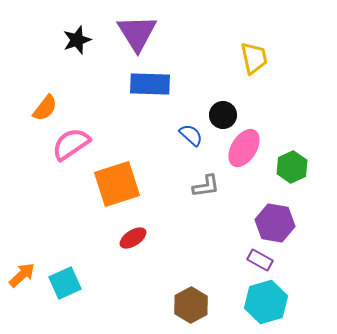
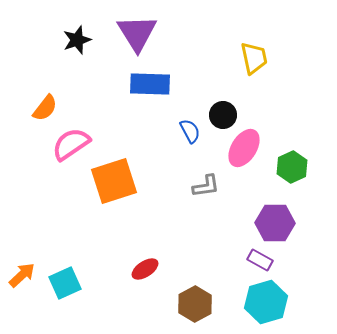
blue semicircle: moved 1 px left, 4 px up; rotated 20 degrees clockwise
orange square: moved 3 px left, 3 px up
purple hexagon: rotated 9 degrees counterclockwise
red ellipse: moved 12 px right, 31 px down
brown hexagon: moved 4 px right, 1 px up
